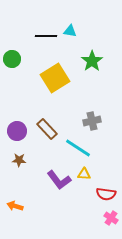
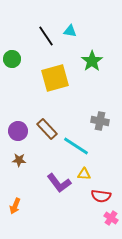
black line: rotated 55 degrees clockwise
yellow square: rotated 16 degrees clockwise
gray cross: moved 8 px right; rotated 24 degrees clockwise
purple circle: moved 1 px right
cyan line: moved 2 px left, 2 px up
purple L-shape: moved 3 px down
red semicircle: moved 5 px left, 2 px down
orange arrow: rotated 84 degrees counterclockwise
